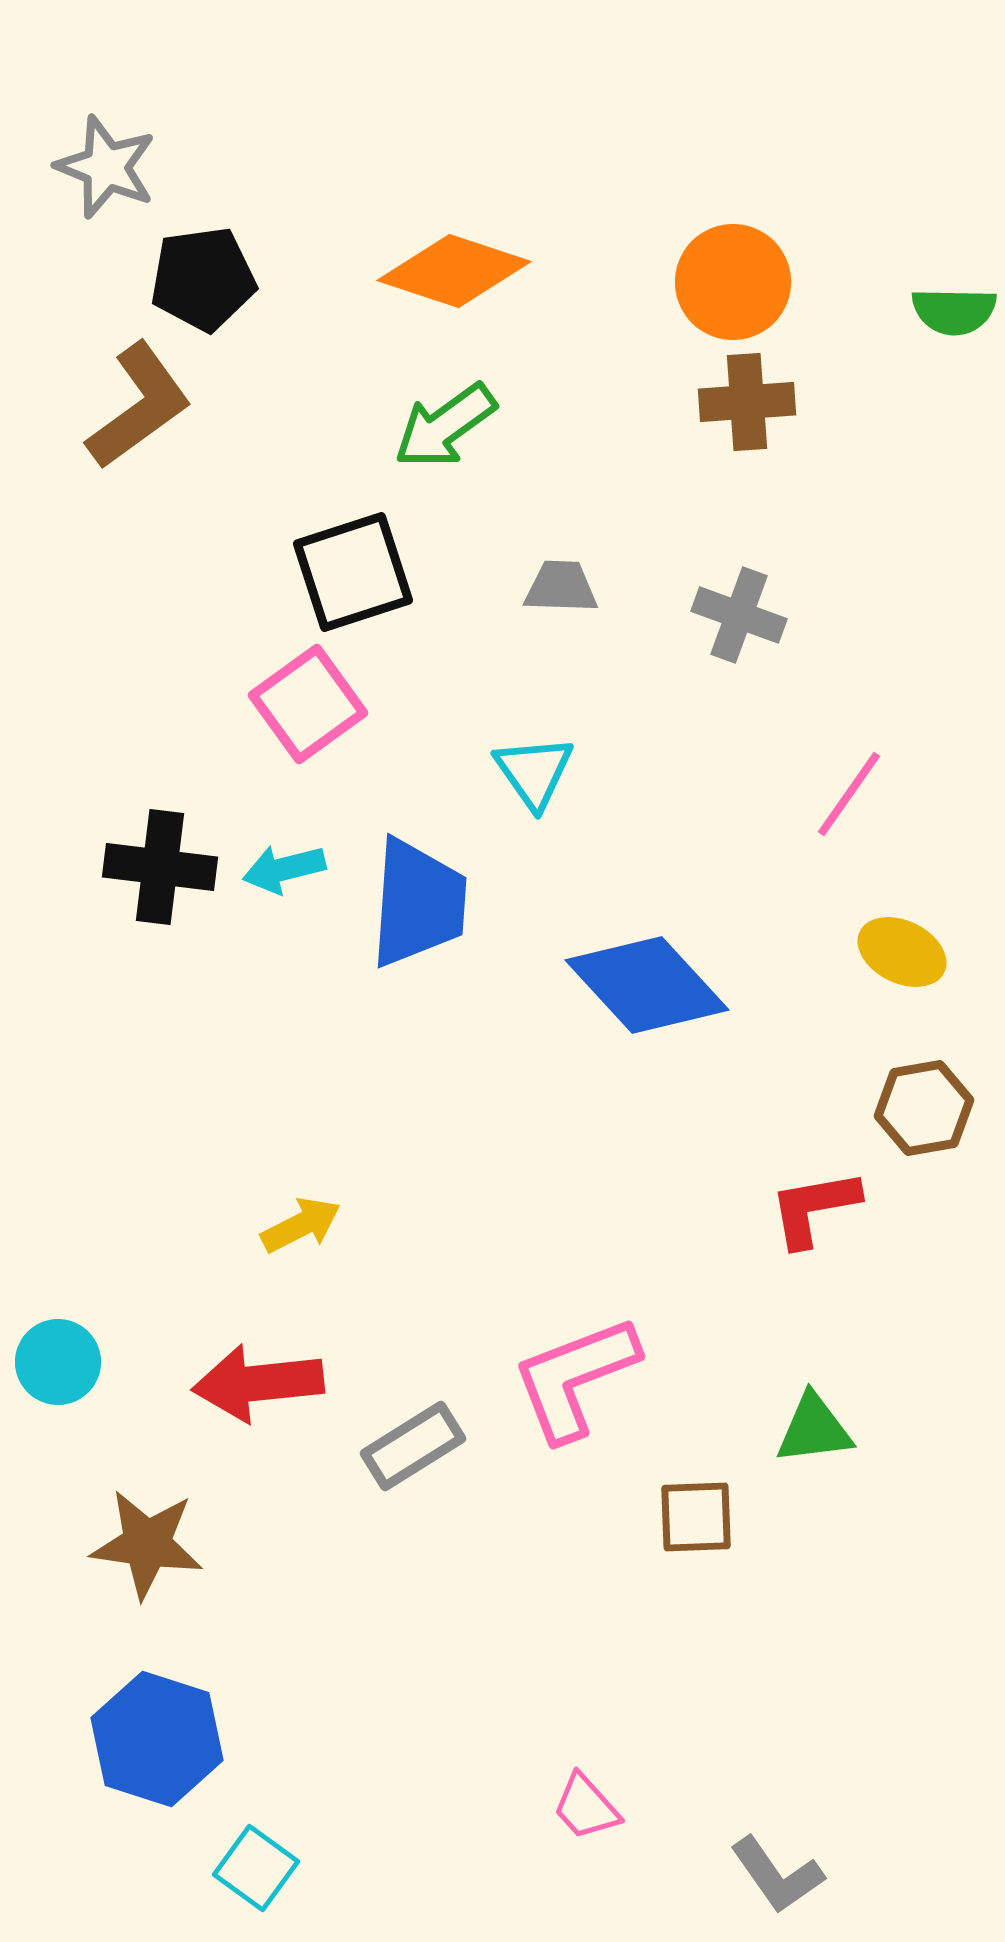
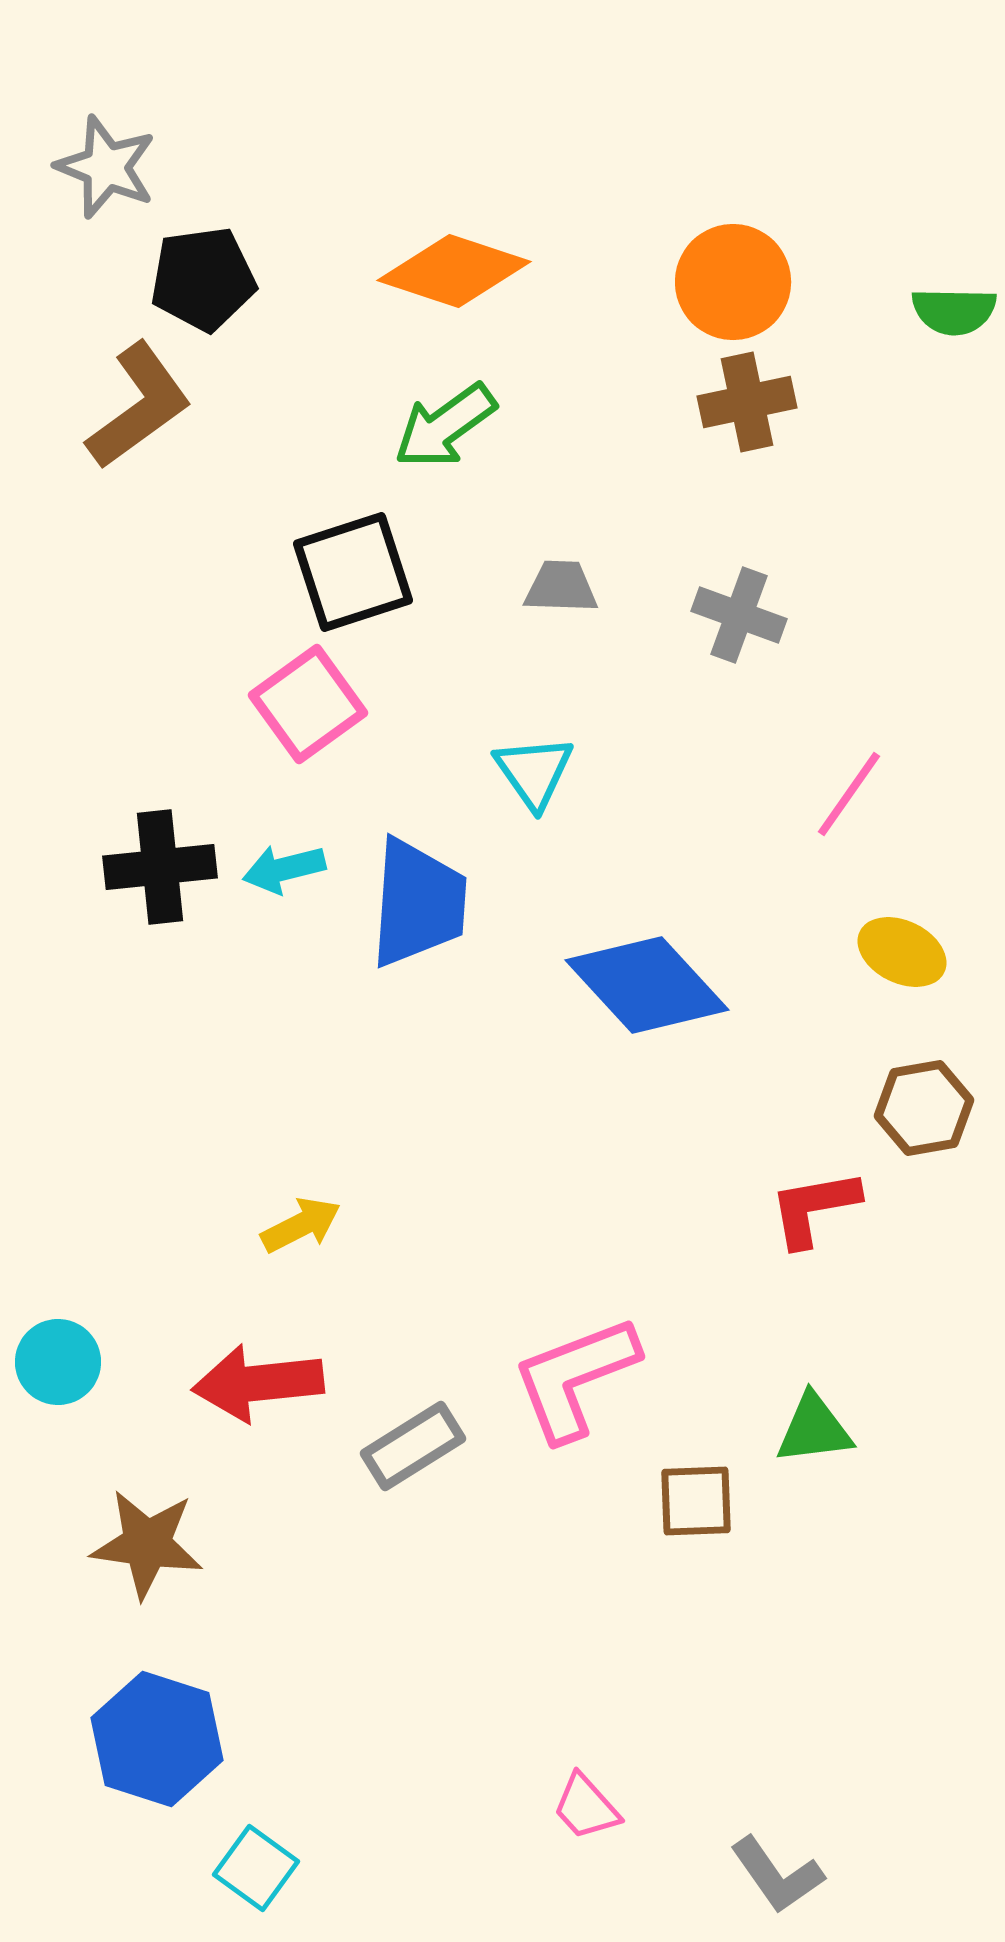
brown cross: rotated 8 degrees counterclockwise
black cross: rotated 13 degrees counterclockwise
brown square: moved 16 px up
